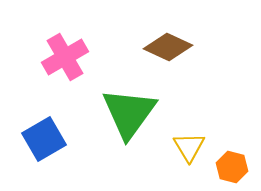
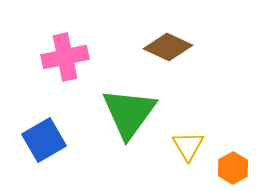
pink cross: rotated 18 degrees clockwise
blue square: moved 1 px down
yellow triangle: moved 1 px left, 1 px up
orange hexagon: moved 1 px right, 1 px down; rotated 16 degrees clockwise
